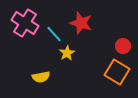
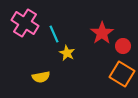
red star: moved 21 px right, 10 px down; rotated 20 degrees clockwise
cyan line: rotated 18 degrees clockwise
yellow star: rotated 14 degrees counterclockwise
orange square: moved 5 px right, 2 px down
